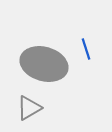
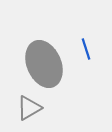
gray ellipse: rotated 51 degrees clockwise
